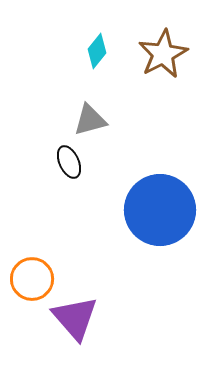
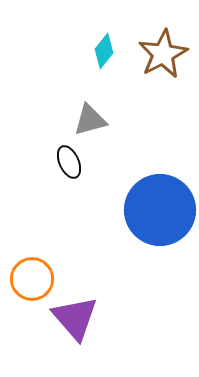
cyan diamond: moved 7 px right
